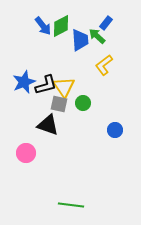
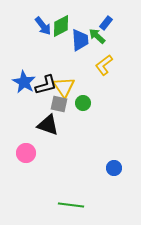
blue star: rotated 20 degrees counterclockwise
blue circle: moved 1 px left, 38 px down
